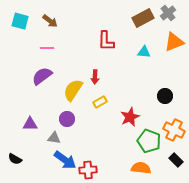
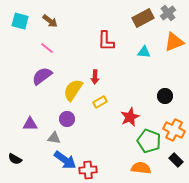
pink line: rotated 40 degrees clockwise
